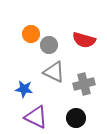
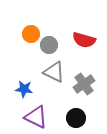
gray cross: rotated 20 degrees counterclockwise
